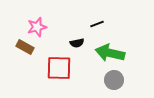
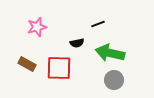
black line: moved 1 px right
brown rectangle: moved 2 px right, 17 px down
